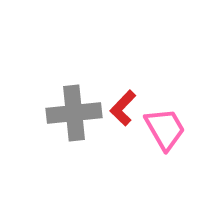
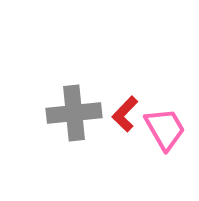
red L-shape: moved 2 px right, 6 px down
